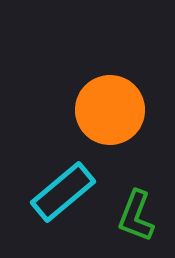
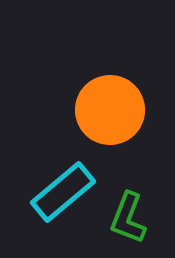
green L-shape: moved 8 px left, 2 px down
